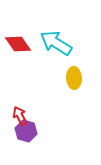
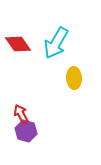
cyan arrow: rotated 92 degrees counterclockwise
red arrow: moved 1 px right, 2 px up
